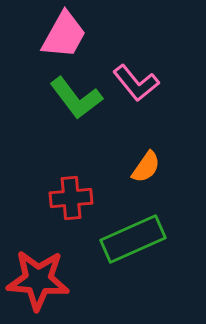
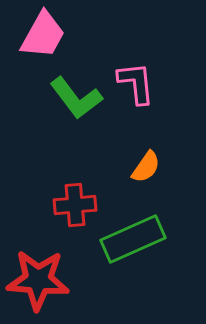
pink trapezoid: moved 21 px left
pink L-shape: rotated 147 degrees counterclockwise
red cross: moved 4 px right, 7 px down
